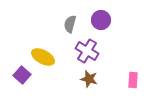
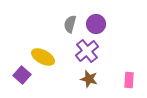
purple circle: moved 5 px left, 4 px down
purple cross: rotated 20 degrees clockwise
pink rectangle: moved 4 px left
